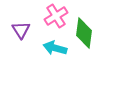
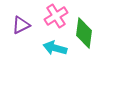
purple triangle: moved 5 px up; rotated 36 degrees clockwise
